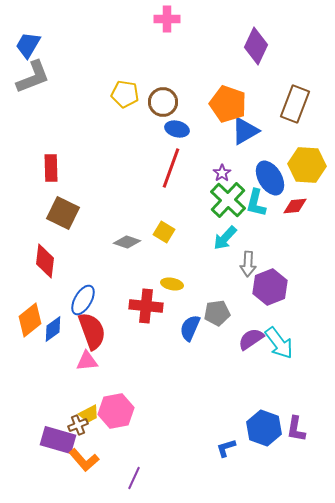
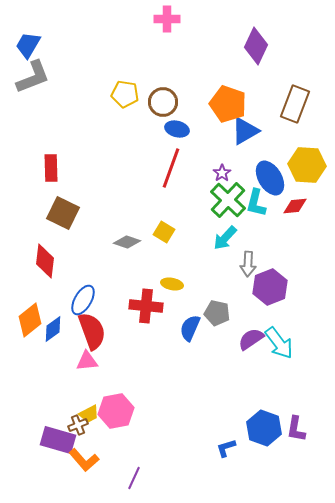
gray pentagon at (217, 313): rotated 20 degrees clockwise
